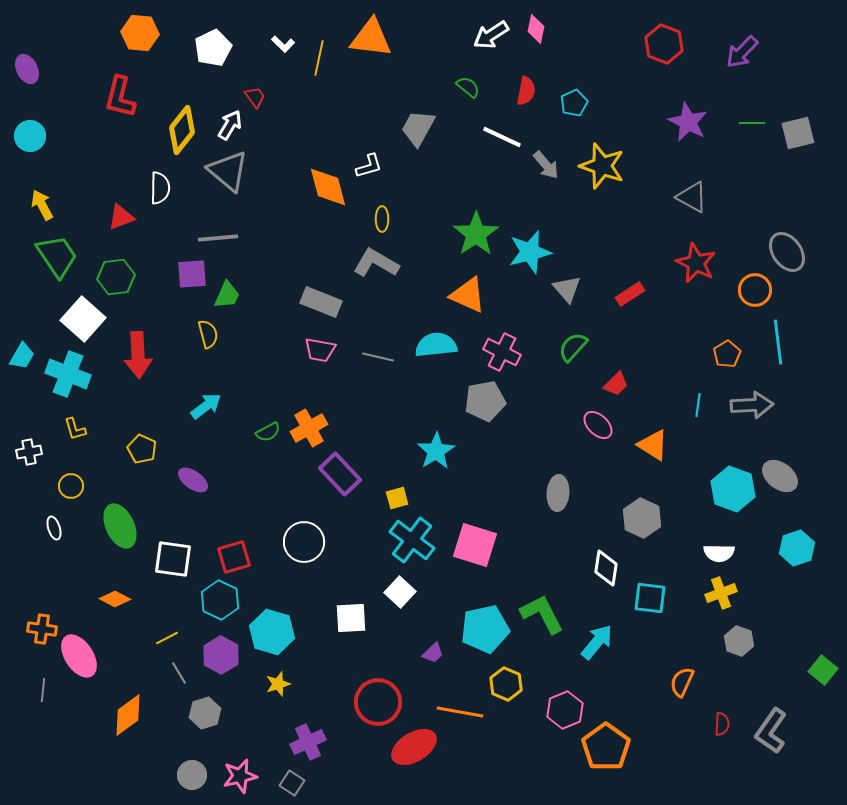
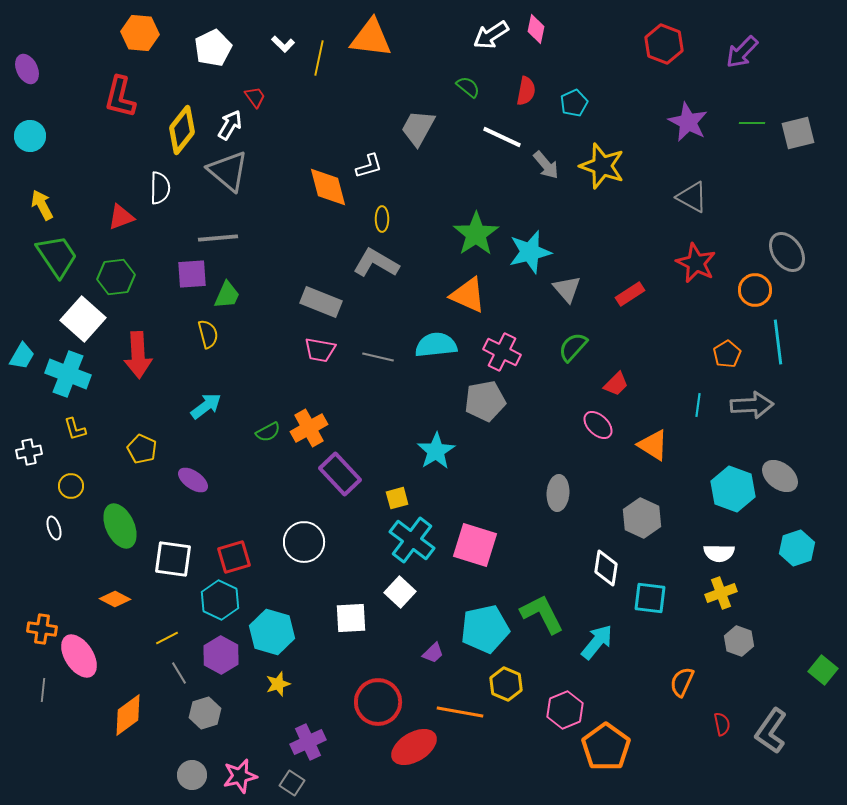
red semicircle at (722, 724): rotated 15 degrees counterclockwise
